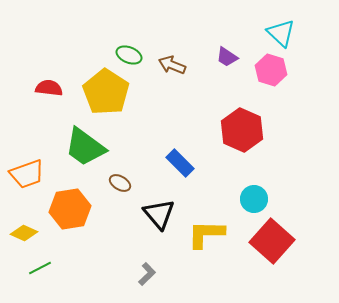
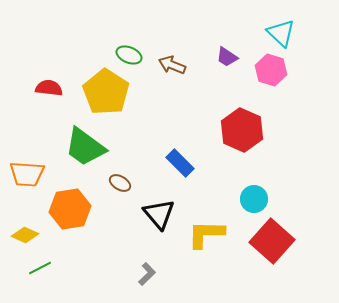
orange trapezoid: rotated 24 degrees clockwise
yellow diamond: moved 1 px right, 2 px down
